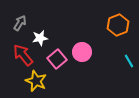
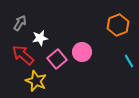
red arrow: rotated 10 degrees counterclockwise
